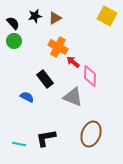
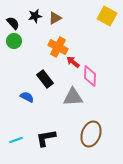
gray triangle: rotated 25 degrees counterclockwise
cyan line: moved 3 px left, 4 px up; rotated 32 degrees counterclockwise
